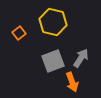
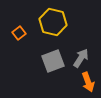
orange arrow: moved 16 px right
